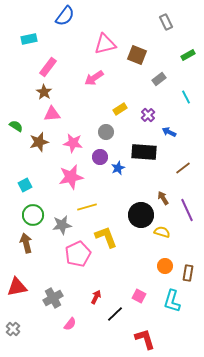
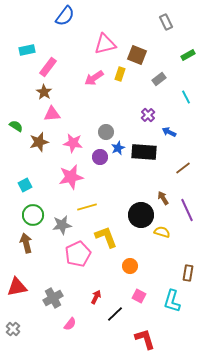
cyan rectangle at (29, 39): moved 2 px left, 11 px down
yellow rectangle at (120, 109): moved 35 px up; rotated 40 degrees counterclockwise
blue star at (118, 168): moved 20 px up
orange circle at (165, 266): moved 35 px left
